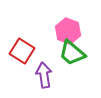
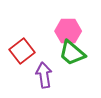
pink hexagon: rotated 20 degrees counterclockwise
red square: rotated 20 degrees clockwise
